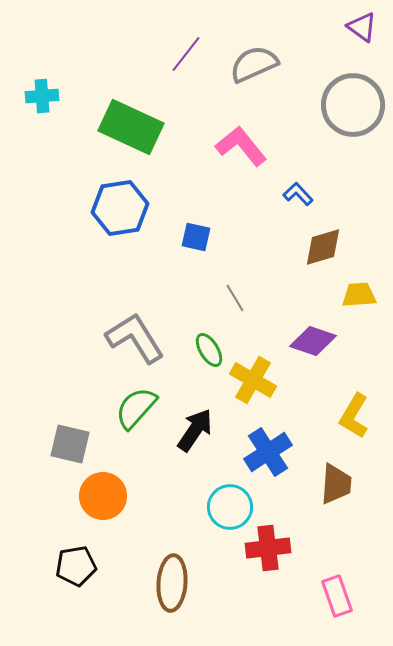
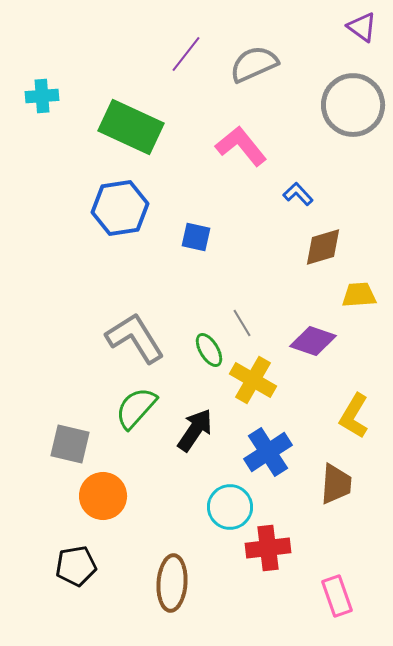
gray line: moved 7 px right, 25 px down
